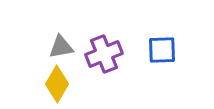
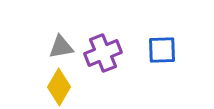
purple cross: moved 1 px left, 1 px up
yellow diamond: moved 2 px right, 3 px down
